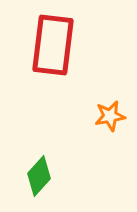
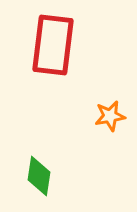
green diamond: rotated 33 degrees counterclockwise
